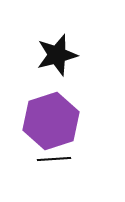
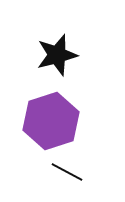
black line: moved 13 px right, 13 px down; rotated 32 degrees clockwise
